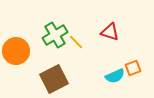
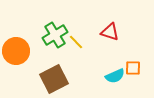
orange square: rotated 21 degrees clockwise
